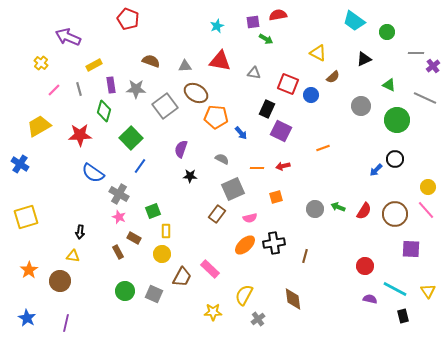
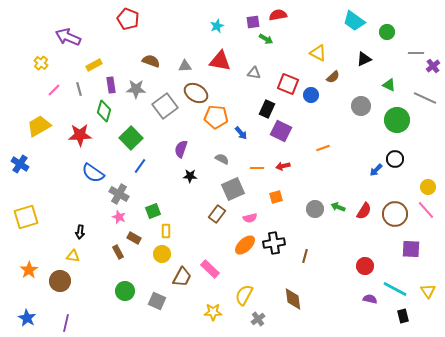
gray square at (154, 294): moved 3 px right, 7 px down
